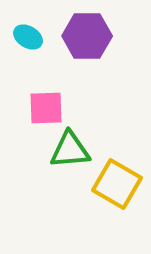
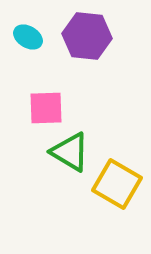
purple hexagon: rotated 6 degrees clockwise
green triangle: moved 2 px down; rotated 36 degrees clockwise
